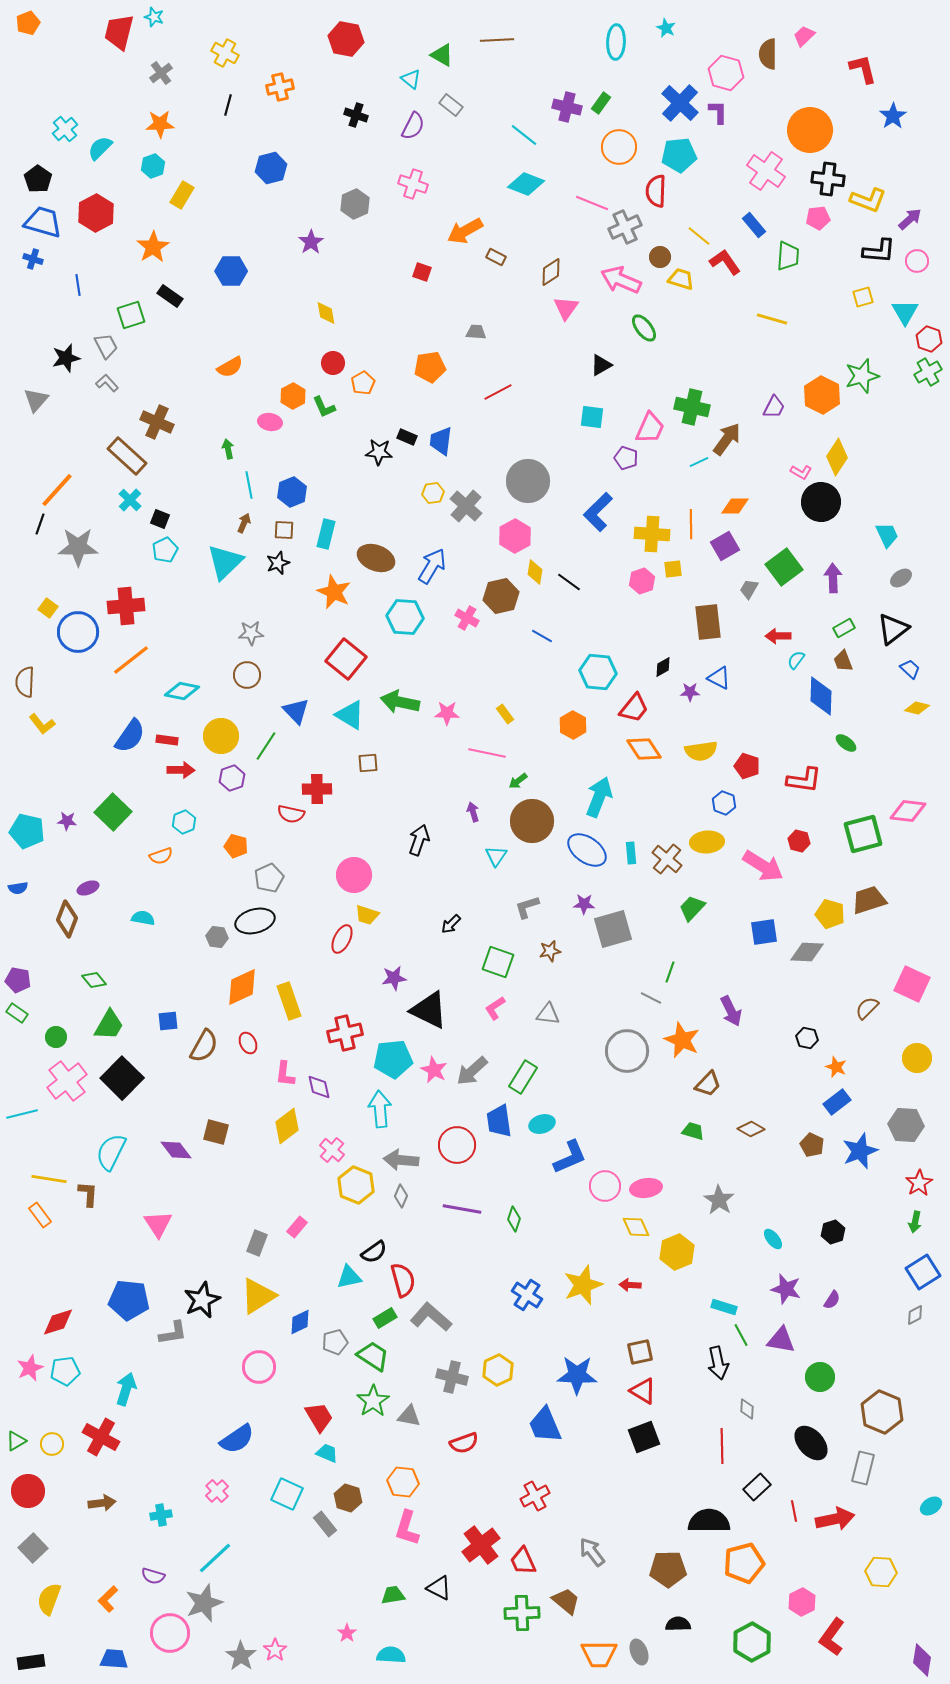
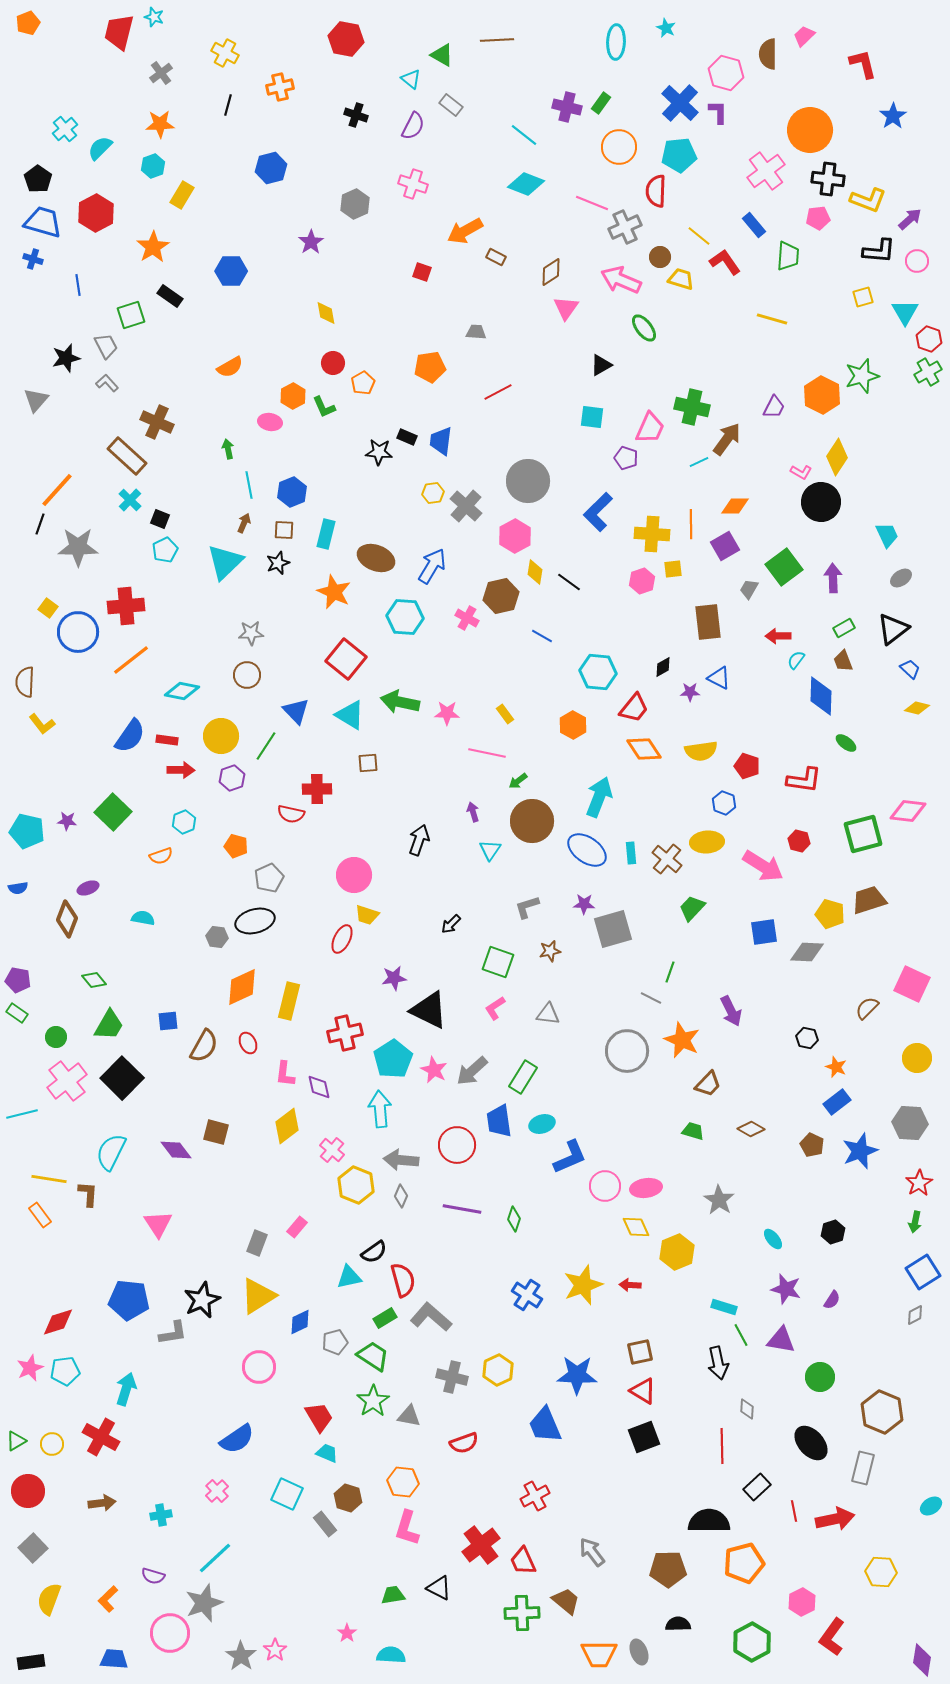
red L-shape at (863, 69): moved 5 px up
pink cross at (766, 171): rotated 18 degrees clockwise
cyan triangle at (496, 856): moved 6 px left, 6 px up
yellow rectangle at (289, 1001): rotated 33 degrees clockwise
cyan pentagon at (393, 1059): rotated 27 degrees counterclockwise
gray hexagon at (906, 1125): moved 4 px right, 2 px up
